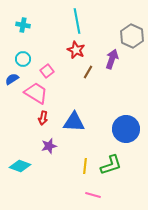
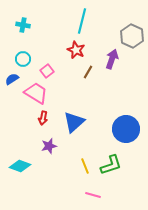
cyan line: moved 5 px right; rotated 25 degrees clockwise
blue triangle: rotated 45 degrees counterclockwise
yellow line: rotated 28 degrees counterclockwise
